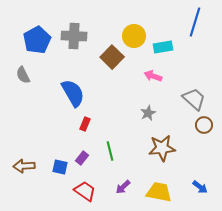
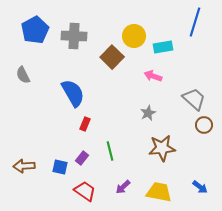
blue pentagon: moved 2 px left, 10 px up
